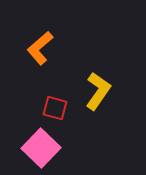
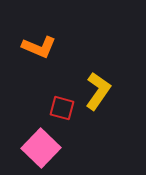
orange L-shape: moved 1 px left, 1 px up; rotated 116 degrees counterclockwise
red square: moved 7 px right
